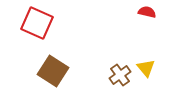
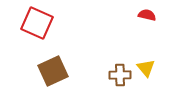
red semicircle: moved 3 px down
brown square: rotated 32 degrees clockwise
brown cross: rotated 35 degrees clockwise
